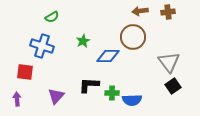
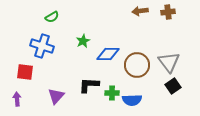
brown circle: moved 4 px right, 28 px down
blue diamond: moved 2 px up
